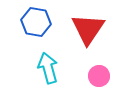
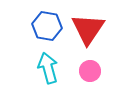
blue hexagon: moved 11 px right, 4 px down
pink circle: moved 9 px left, 5 px up
